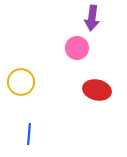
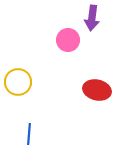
pink circle: moved 9 px left, 8 px up
yellow circle: moved 3 px left
